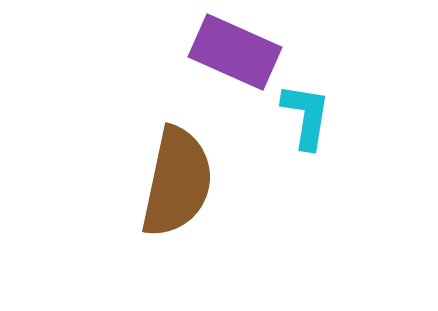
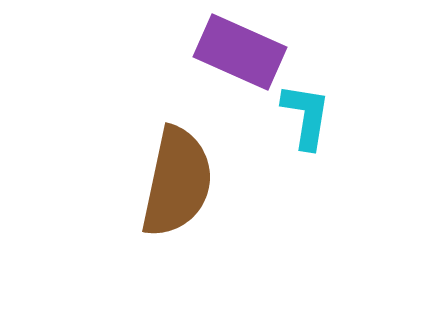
purple rectangle: moved 5 px right
